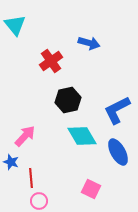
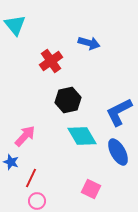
blue L-shape: moved 2 px right, 2 px down
red line: rotated 30 degrees clockwise
pink circle: moved 2 px left
